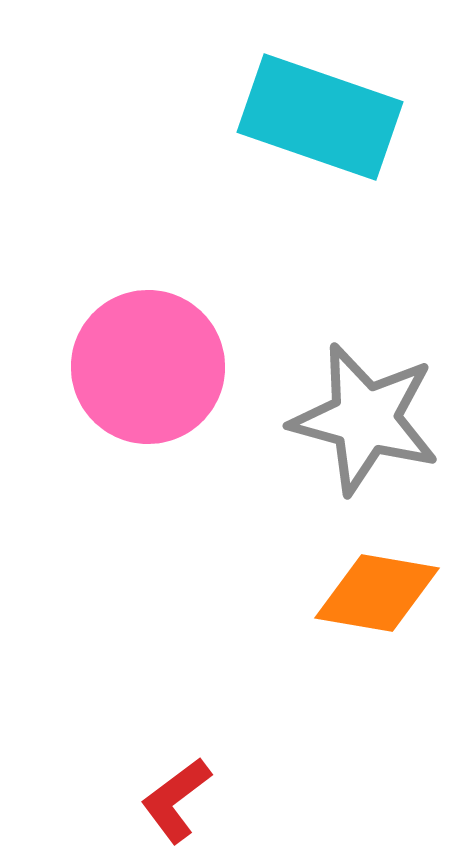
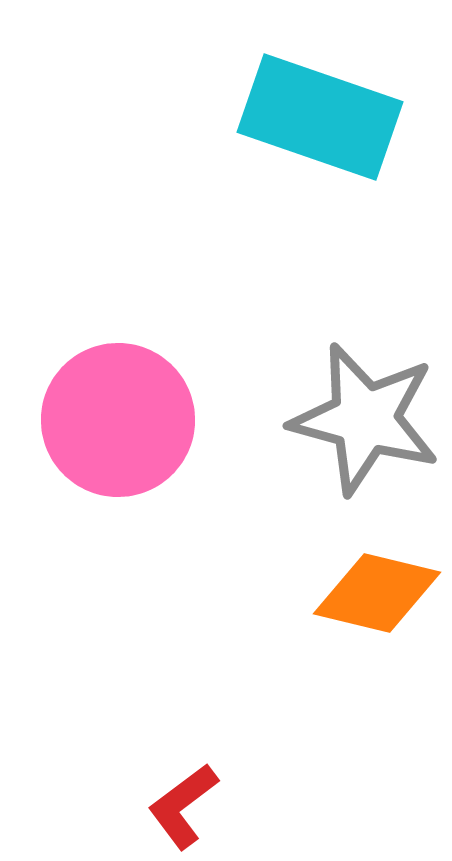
pink circle: moved 30 px left, 53 px down
orange diamond: rotated 4 degrees clockwise
red L-shape: moved 7 px right, 6 px down
